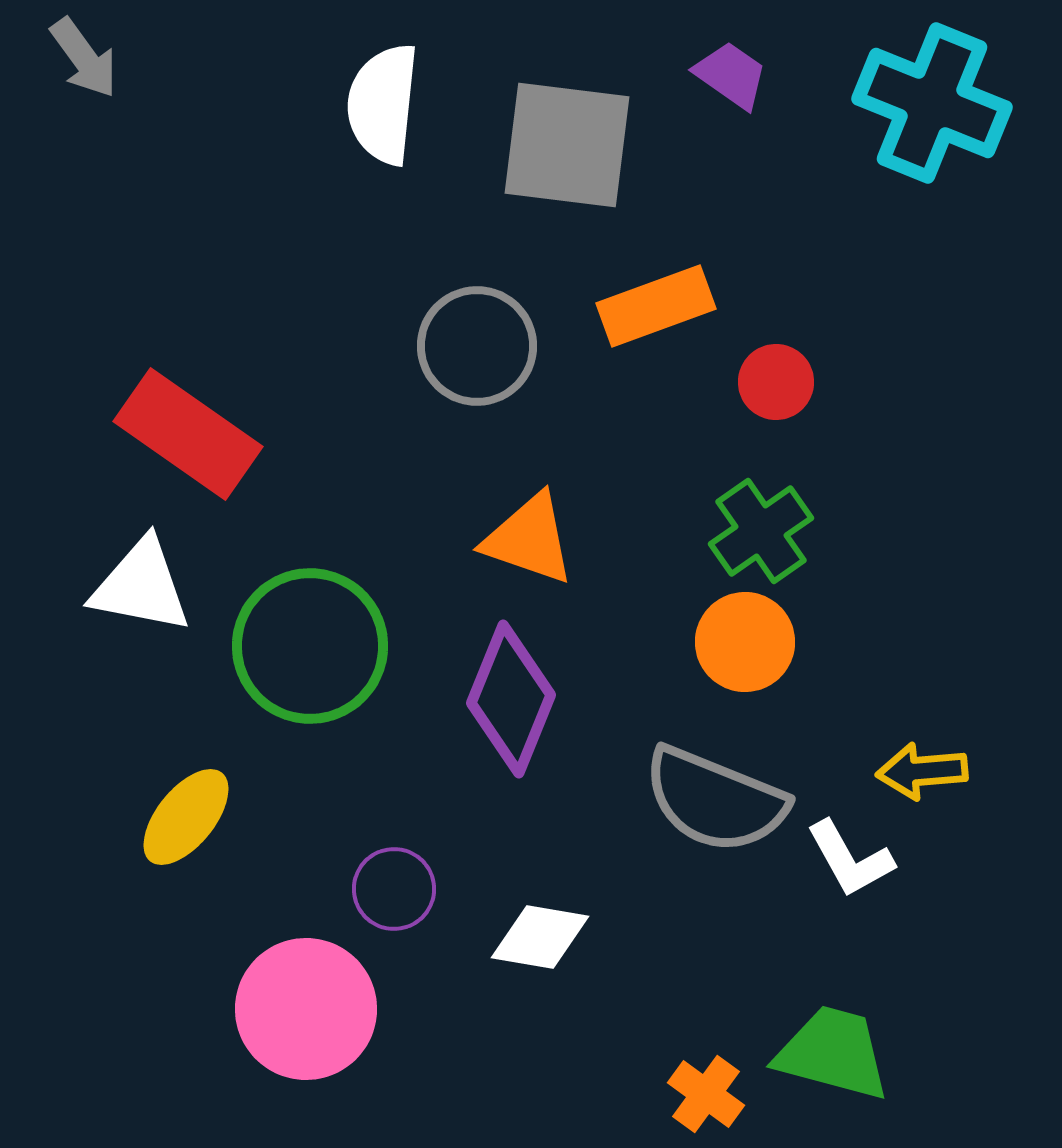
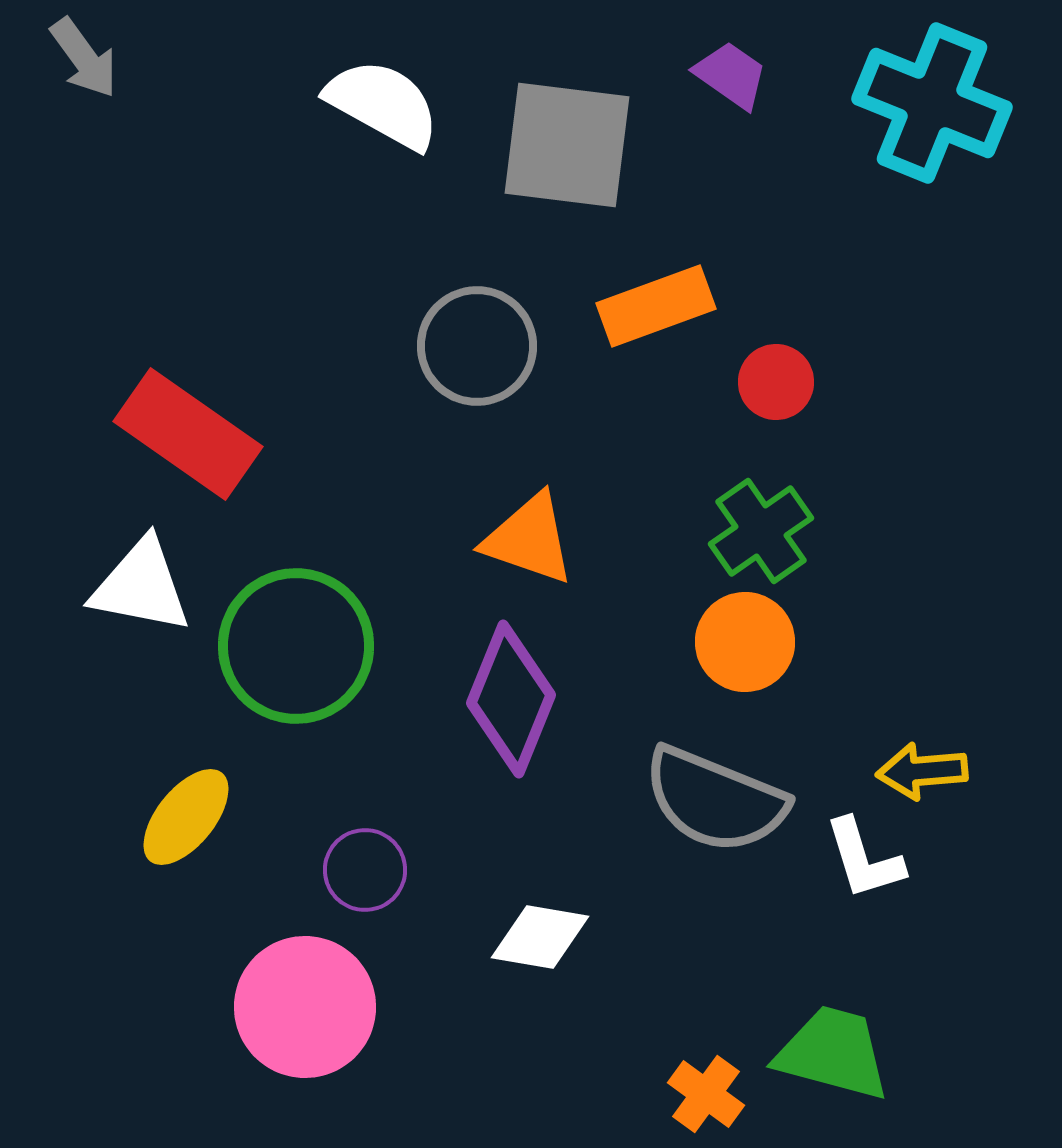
white semicircle: rotated 113 degrees clockwise
green circle: moved 14 px left
white L-shape: moved 14 px right; rotated 12 degrees clockwise
purple circle: moved 29 px left, 19 px up
pink circle: moved 1 px left, 2 px up
